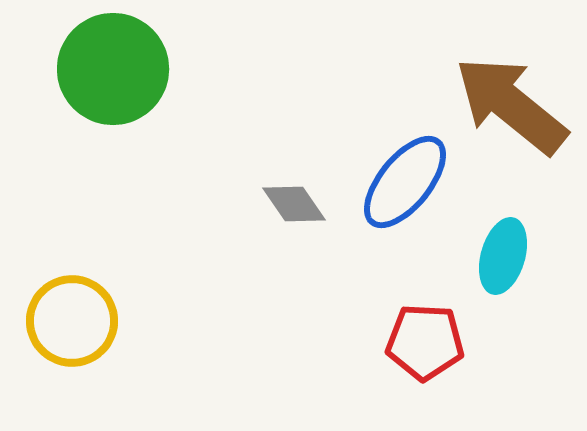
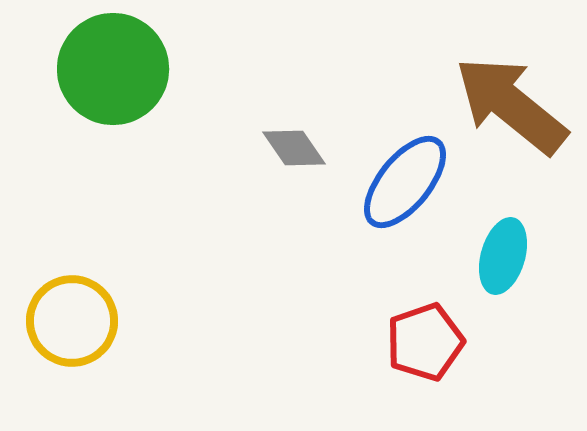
gray diamond: moved 56 px up
red pentagon: rotated 22 degrees counterclockwise
